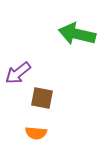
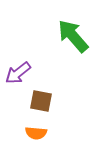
green arrow: moved 4 px left, 2 px down; rotated 36 degrees clockwise
brown square: moved 1 px left, 3 px down
